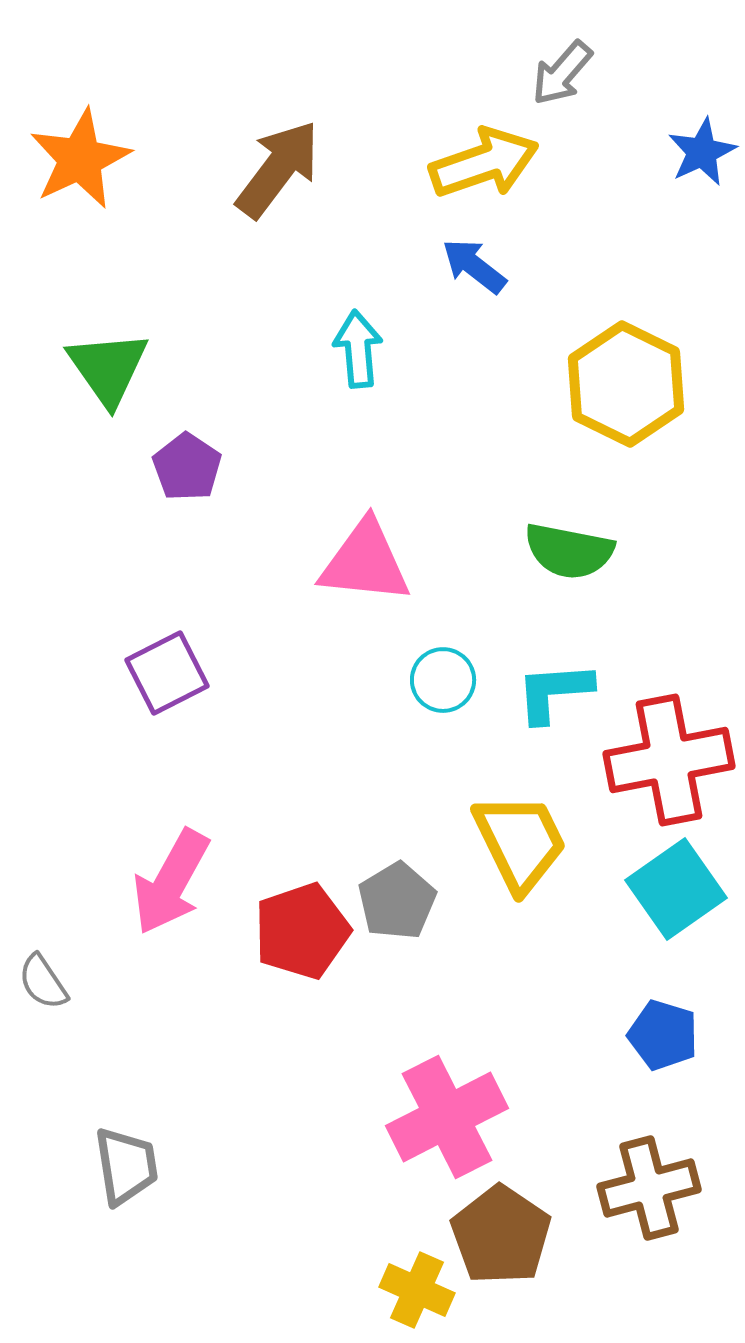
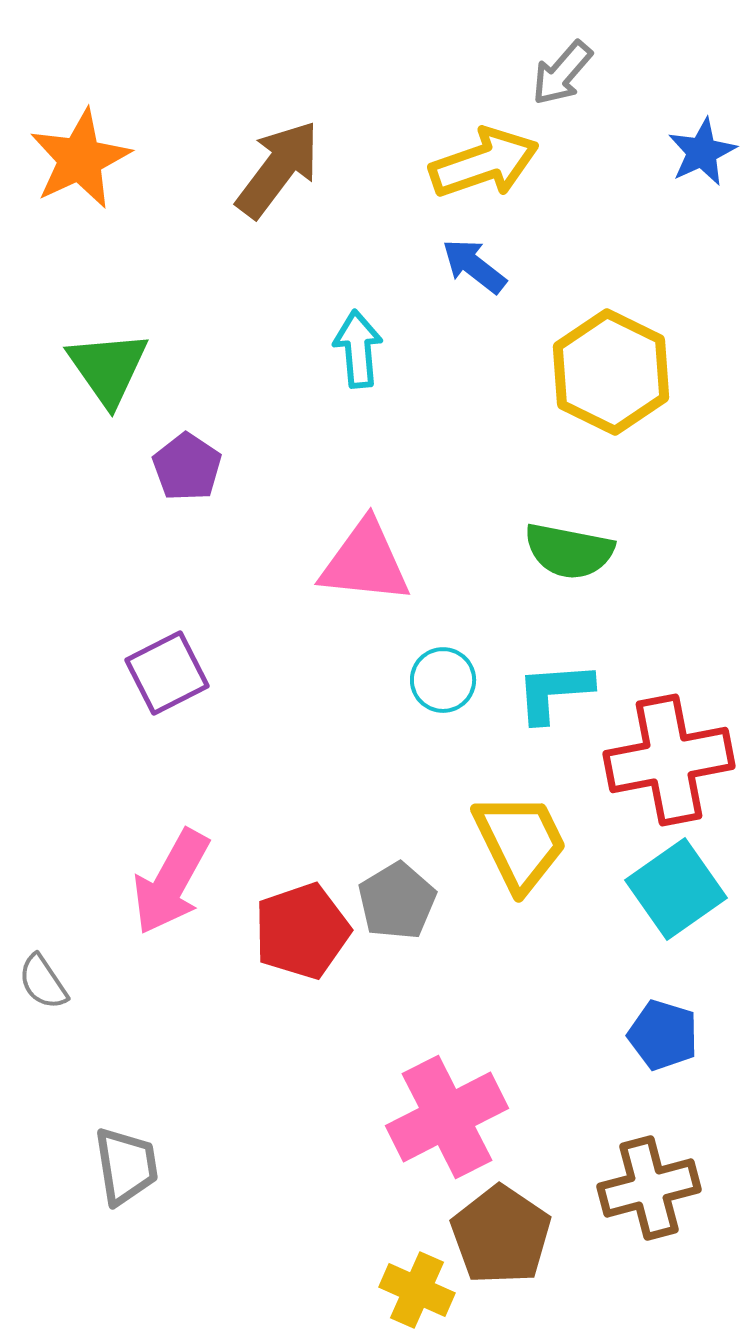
yellow hexagon: moved 15 px left, 12 px up
